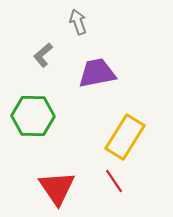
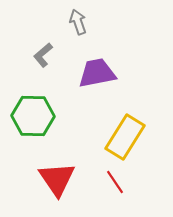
red line: moved 1 px right, 1 px down
red triangle: moved 9 px up
